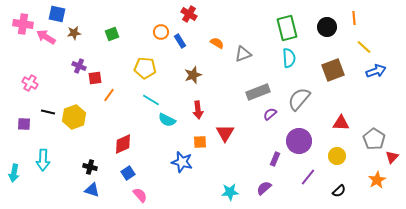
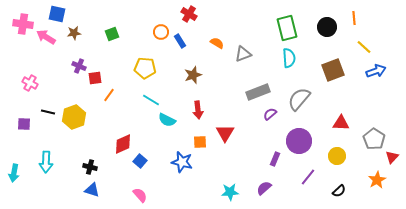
cyan arrow at (43, 160): moved 3 px right, 2 px down
blue square at (128, 173): moved 12 px right, 12 px up; rotated 16 degrees counterclockwise
